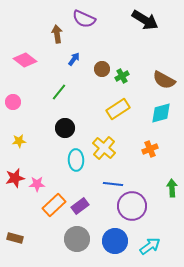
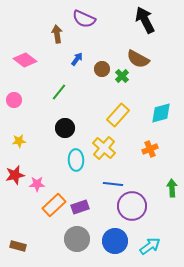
black arrow: rotated 148 degrees counterclockwise
blue arrow: moved 3 px right
green cross: rotated 16 degrees counterclockwise
brown semicircle: moved 26 px left, 21 px up
pink circle: moved 1 px right, 2 px up
yellow rectangle: moved 6 px down; rotated 15 degrees counterclockwise
red star: moved 3 px up
purple rectangle: moved 1 px down; rotated 18 degrees clockwise
brown rectangle: moved 3 px right, 8 px down
